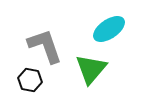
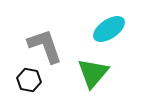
green triangle: moved 2 px right, 4 px down
black hexagon: moved 1 px left
